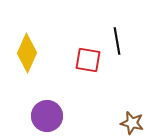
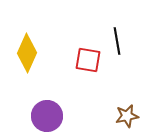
brown star: moved 5 px left, 7 px up; rotated 25 degrees counterclockwise
